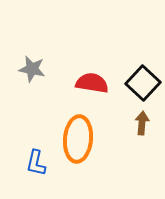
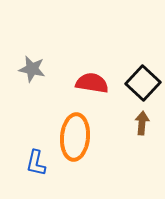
orange ellipse: moved 3 px left, 2 px up
